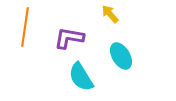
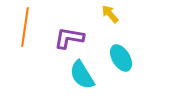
cyan ellipse: moved 2 px down
cyan semicircle: moved 1 px right, 2 px up
